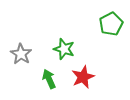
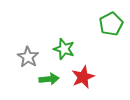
gray star: moved 7 px right, 3 px down
green arrow: rotated 108 degrees clockwise
